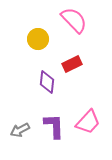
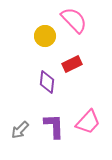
yellow circle: moved 7 px right, 3 px up
gray arrow: rotated 18 degrees counterclockwise
